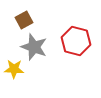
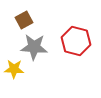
gray star: rotated 16 degrees counterclockwise
